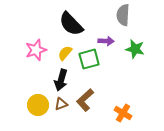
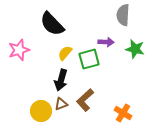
black semicircle: moved 19 px left
purple arrow: moved 1 px down
pink star: moved 17 px left
yellow circle: moved 3 px right, 6 px down
